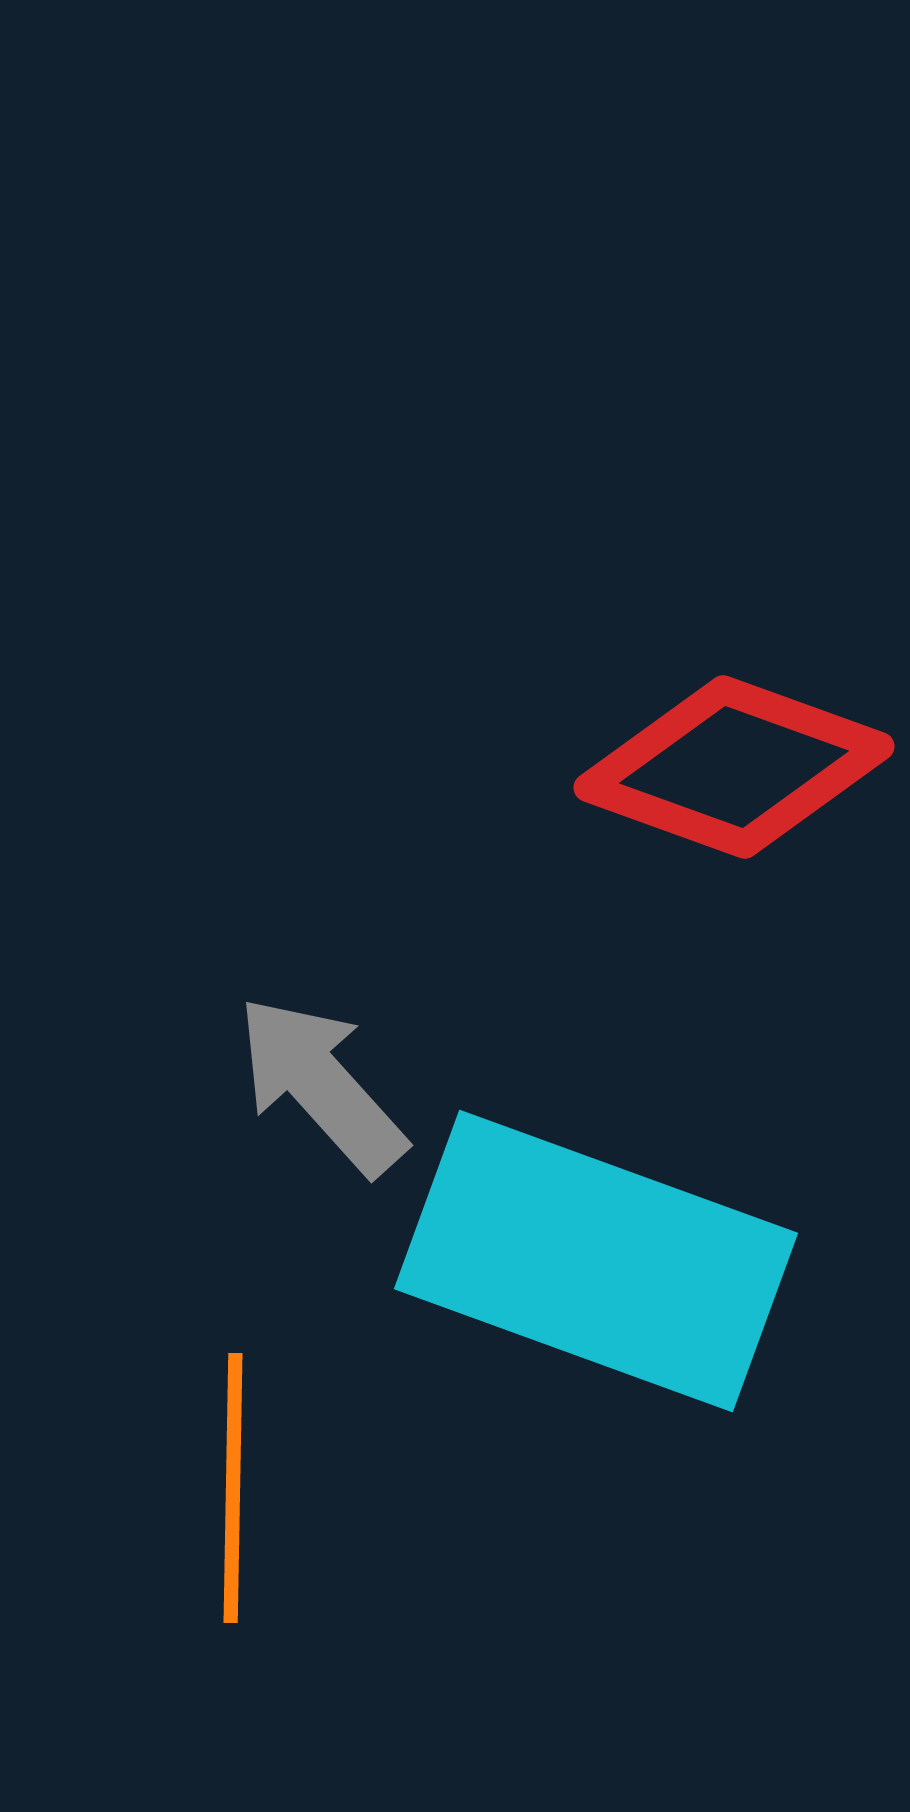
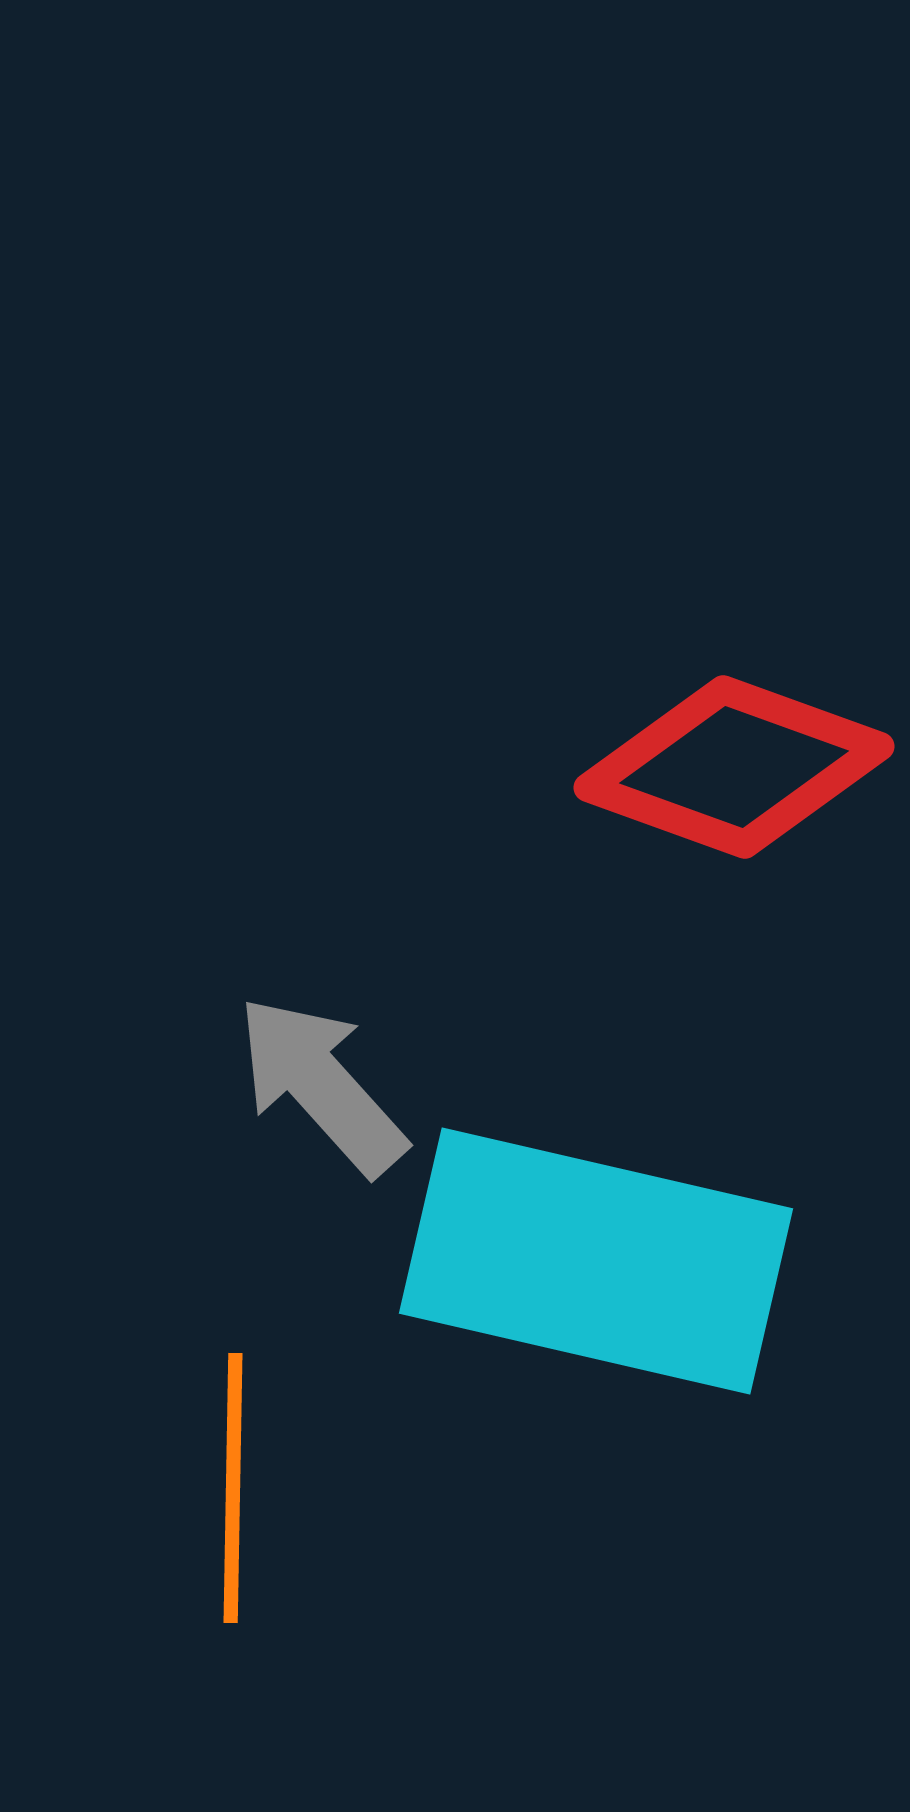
cyan rectangle: rotated 7 degrees counterclockwise
